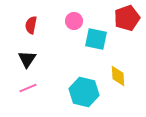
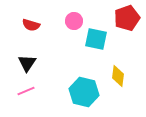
red semicircle: rotated 84 degrees counterclockwise
black triangle: moved 4 px down
yellow diamond: rotated 10 degrees clockwise
pink line: moved 2 px left, 3 px down
